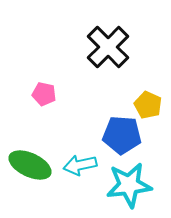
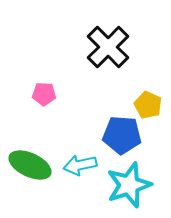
pink pentagon: rotated 10 degrees counterclockwise
cyan star: rotated 12 degrees counterclockwise
